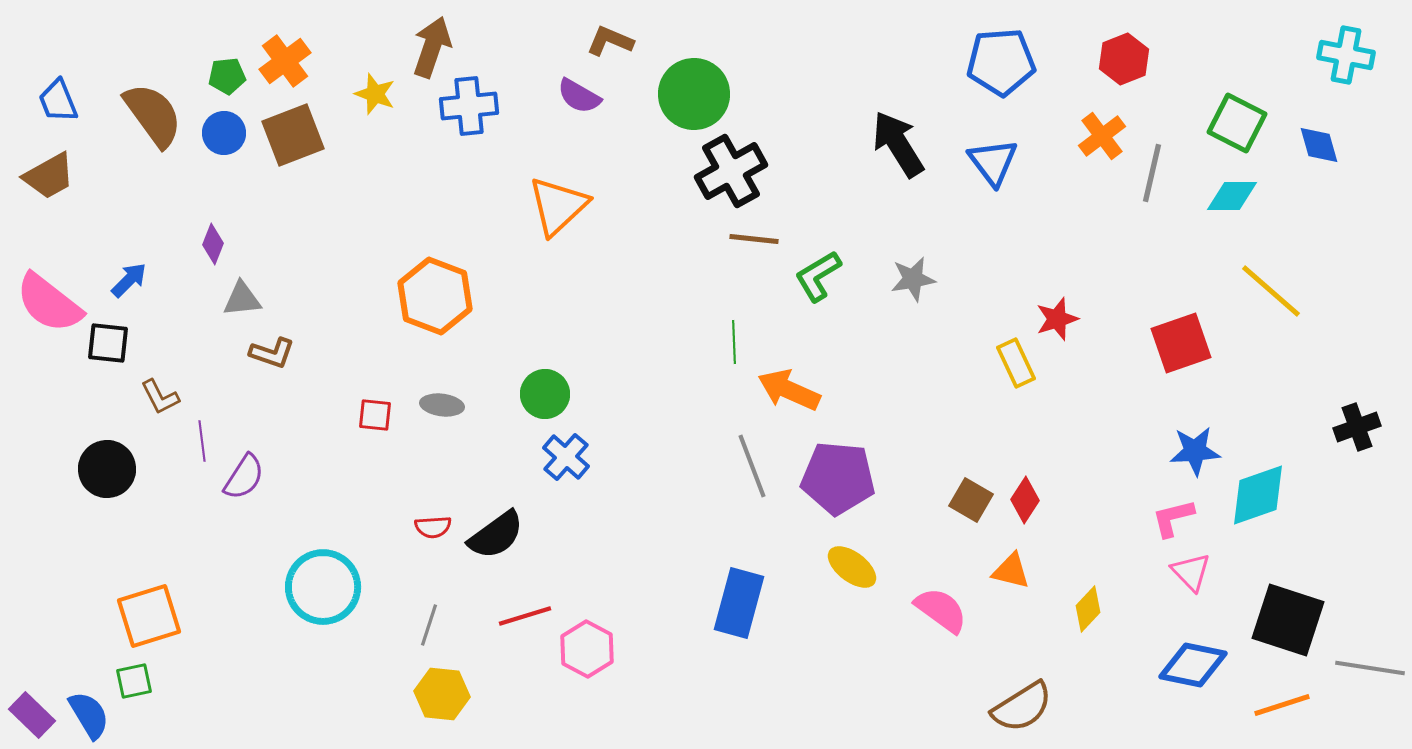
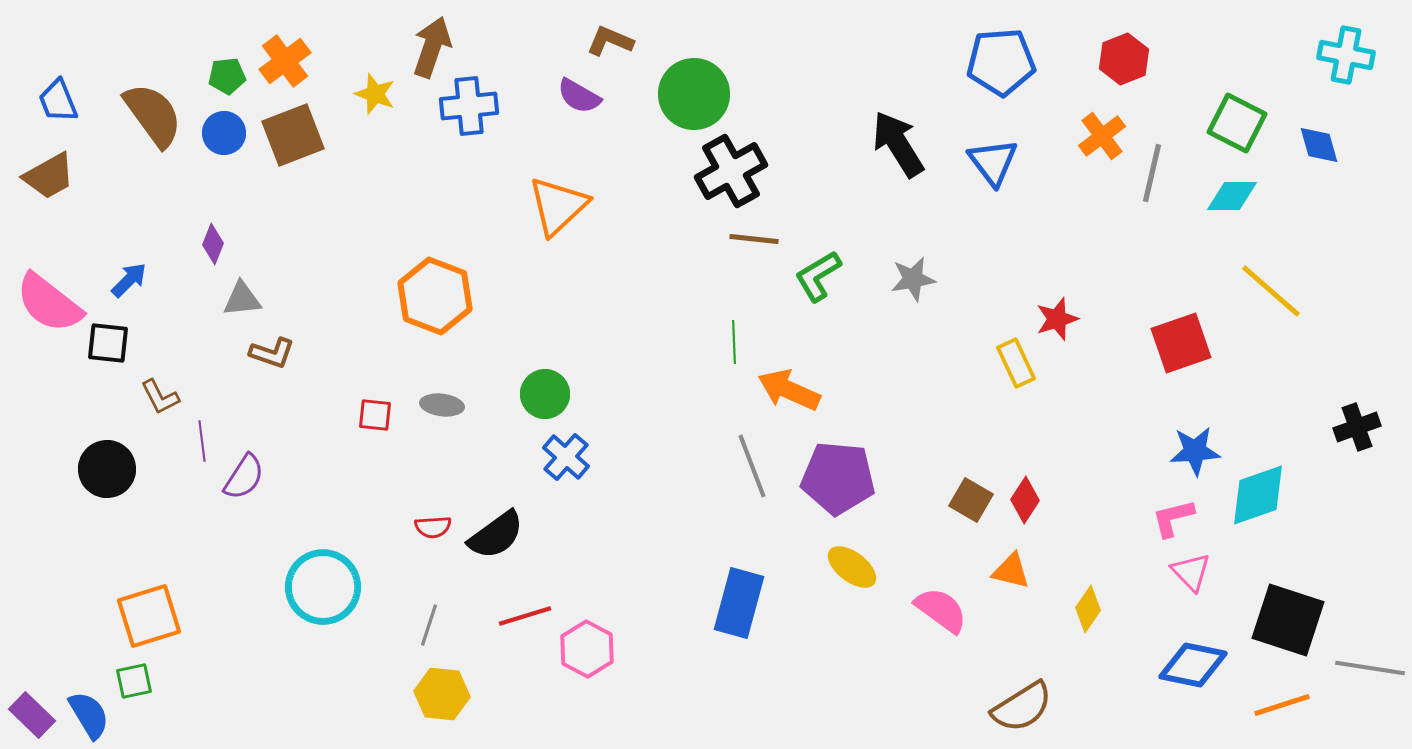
yellow diamond at (1088, 609): rotated 9 degrees counterclockwise
